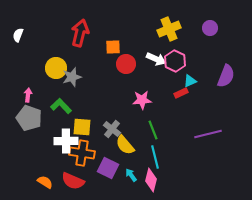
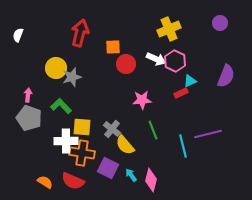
purple circle: moved 10 px right, 5 px up
cyan line: moved 28 px right, 11 px up
